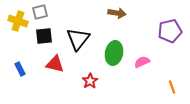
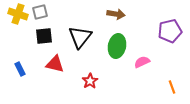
brown arrow: moved 1 px left, 1 px down
yellow cross: moved 7 px up
black triangle: moved 2 px right, 2 px up
green ellipse: moved 3 px right, 7 px up
